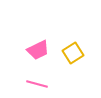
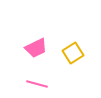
pink trapezoid: moved 2 px left, 2 px up
